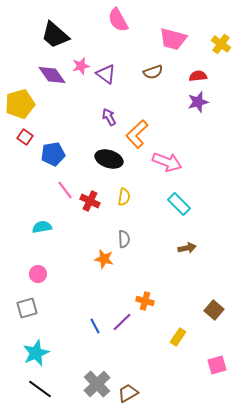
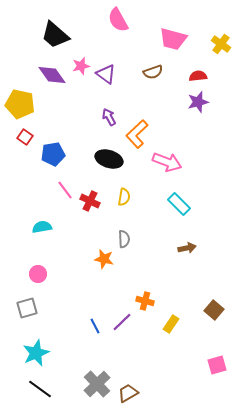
yellow pentagon: rotated 28 degrees clockwise
yellow rectangle: moved 7 px left, 13 px up
